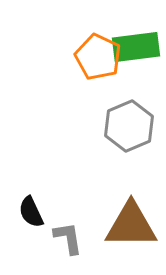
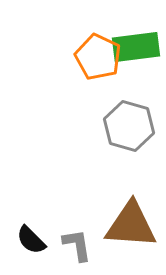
gray hexagon: rotated 21 degrees counterclockwise
black semicircle: moved 28 px down; rotated 20 degrees counterclockwise
brown triangle: rotated 4 degrees clockwise
gray L-shape: moved 9 px right, 7 px down
